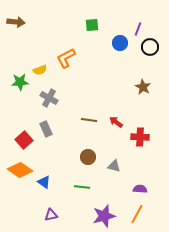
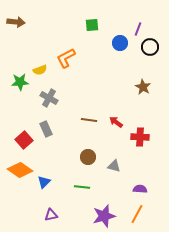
blue triangle: rotated 40 degrees clockwise
